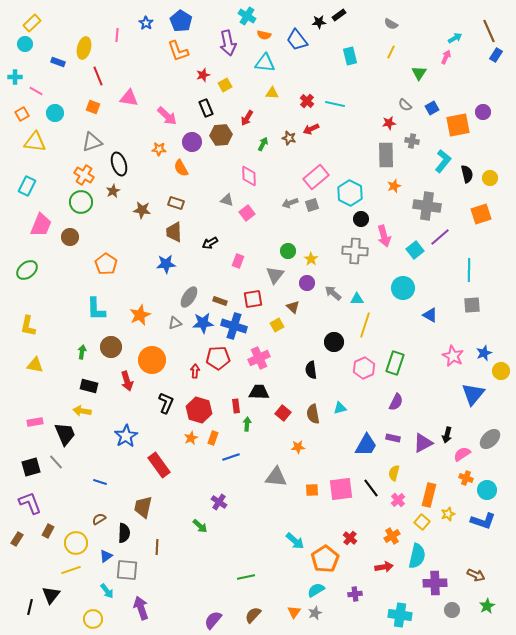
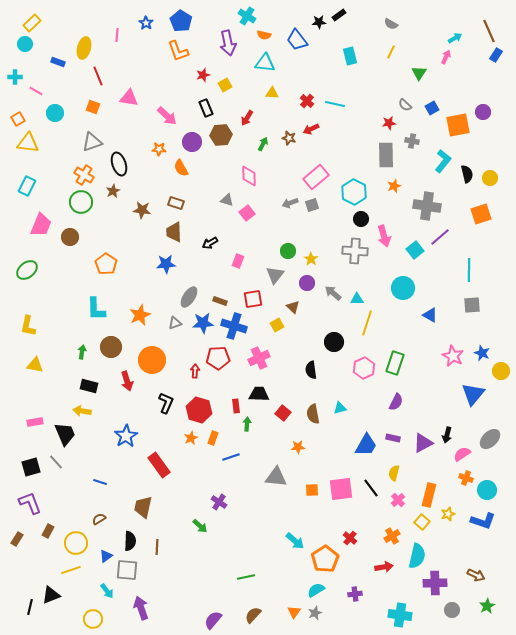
orange square at (22, 114): moved 4 px left, 5 px down
yellow triangle at (35, 142): moved 7 px left, 1 px down
cyan hexagon at (350, 193): moved 4 px right, 1 px up
yellow line at (365, 325): moved 2 px right, 2 px up
blue star at (484, 353): moved 2 px left; rotated 28 degrees counterclockwise
black trapezoid at (259, 392): moved 2 px down
black semicircle at (124, 533): moved 6 px right, 8 px down
black triangle at (51, 595): rotated 30 degrees clockwise
